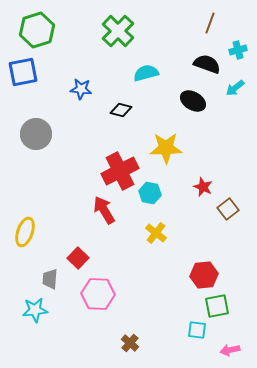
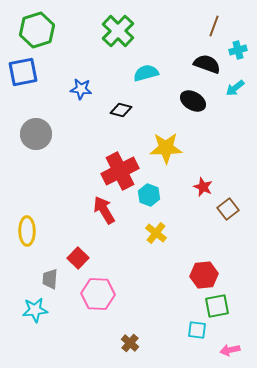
brown line: moved 4 px right, 3 px down
cyan hexagon: moved 1 px left, 2 px down; rotated 10 degrees clockwise
yellow ellipse: moved 2 px right, 1 px up; rotated 20 degrees counterclockwise
